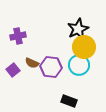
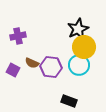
purple square: rotated 24 degrees counterclockwise
